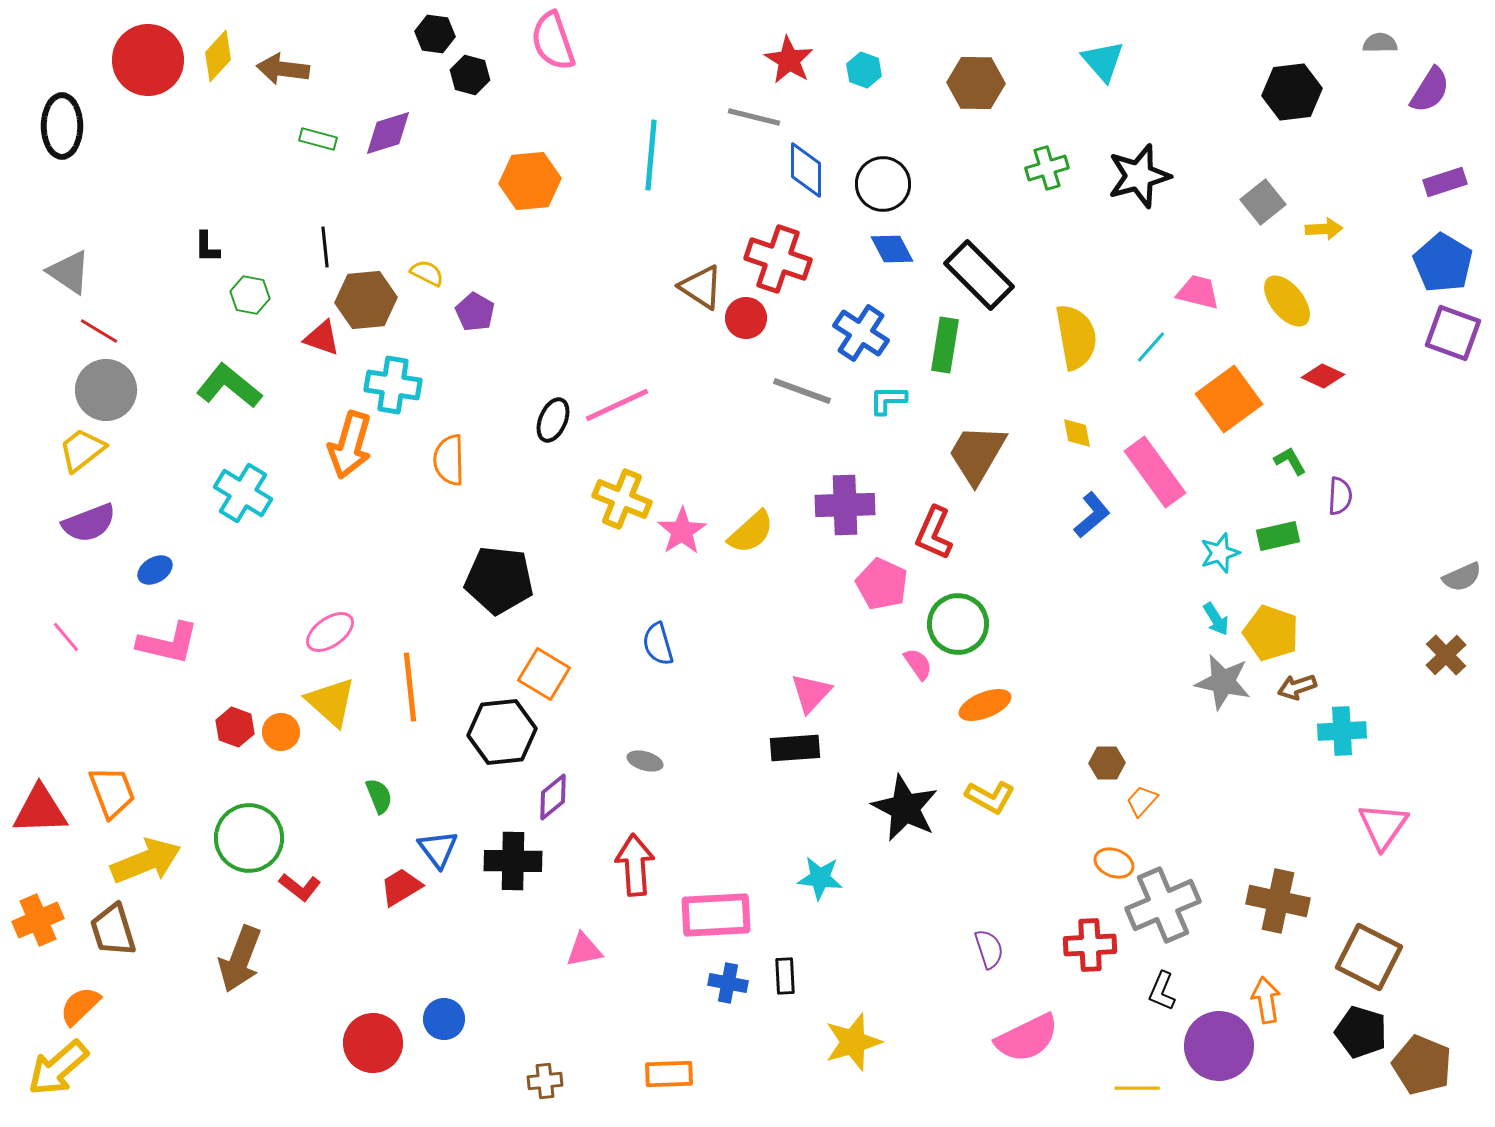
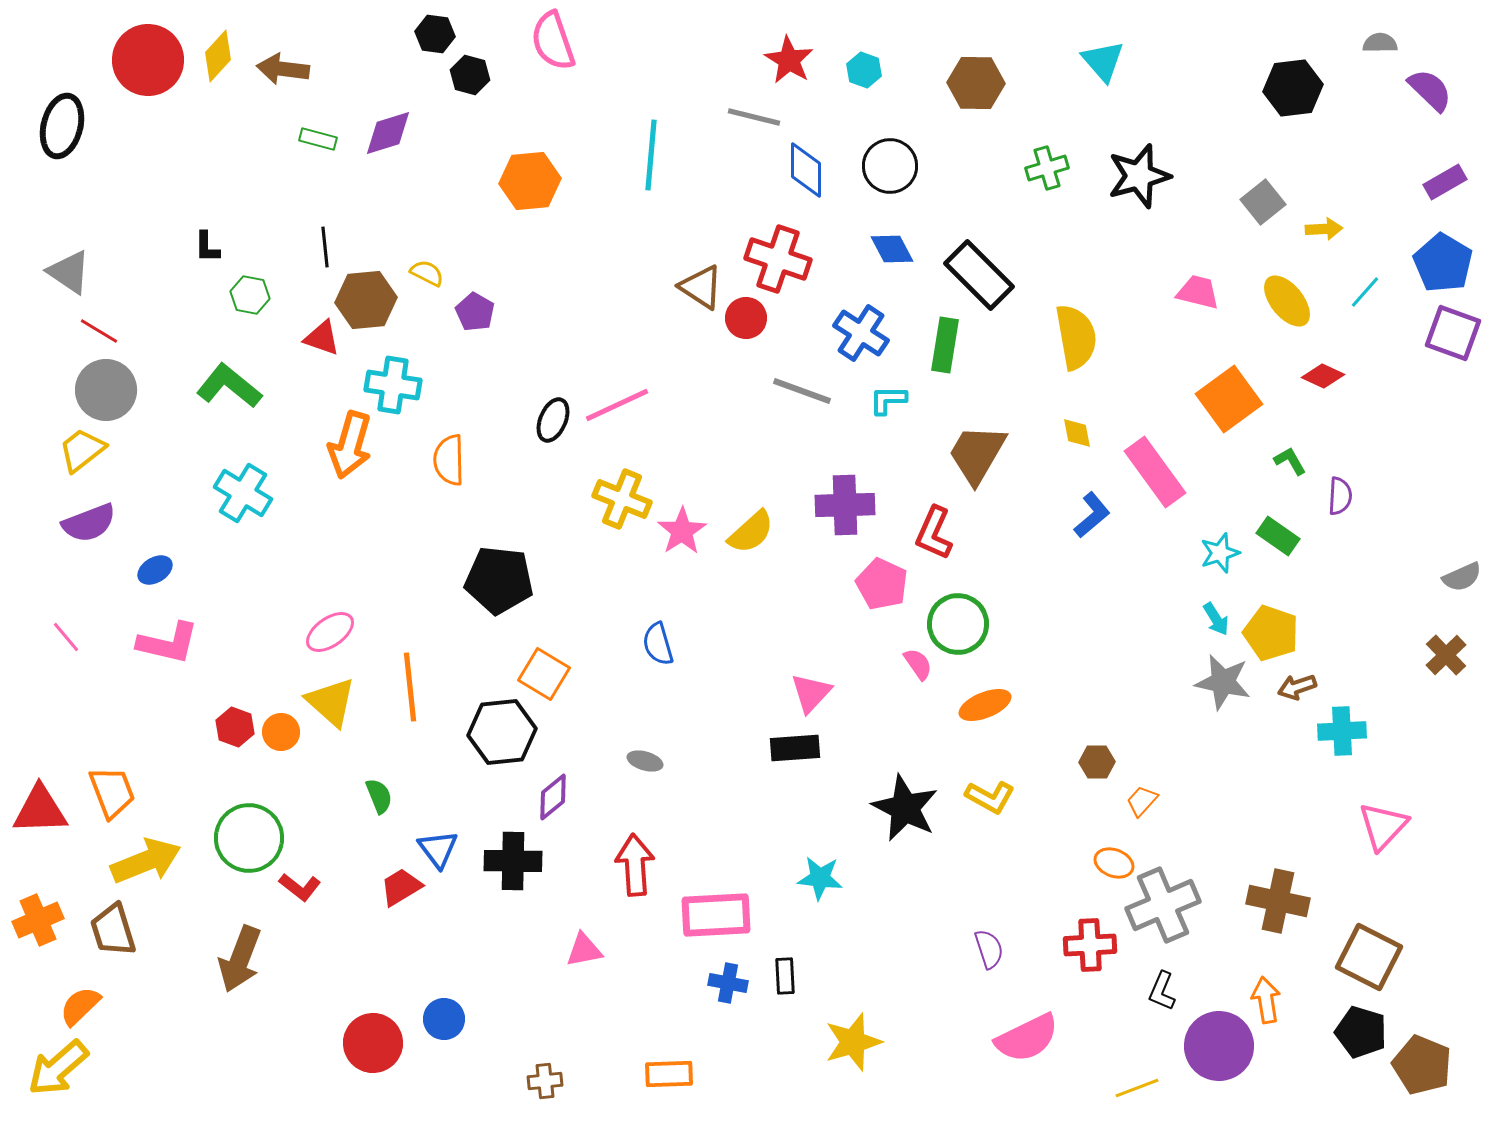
purple semicircle at (1430, 90): rotated 78 degrees counterclockwise
black hexagon at (1292, 92): moved 1 px right, 4 px up
black ellipse at (62, 126): rotated 14 degrees clockwise
purple rectangle at (1445, 182): rotated 12 degrees counterclockwise
black circle at (883, 184): moved 7 px right, 18 px up
cyan line at (1151, 347): moved 214 px right, 55 px up
green rectangle at (1278, 536): rotated 48 degrees clockwise
brown hexagon at (1107, 763): moved 10 px left, 1 px up
pink triangle at (1383, 826): rotated 8 degrees clockwise
yellow line at (1137, 1088): rotated 21 degrees counterclockwise
